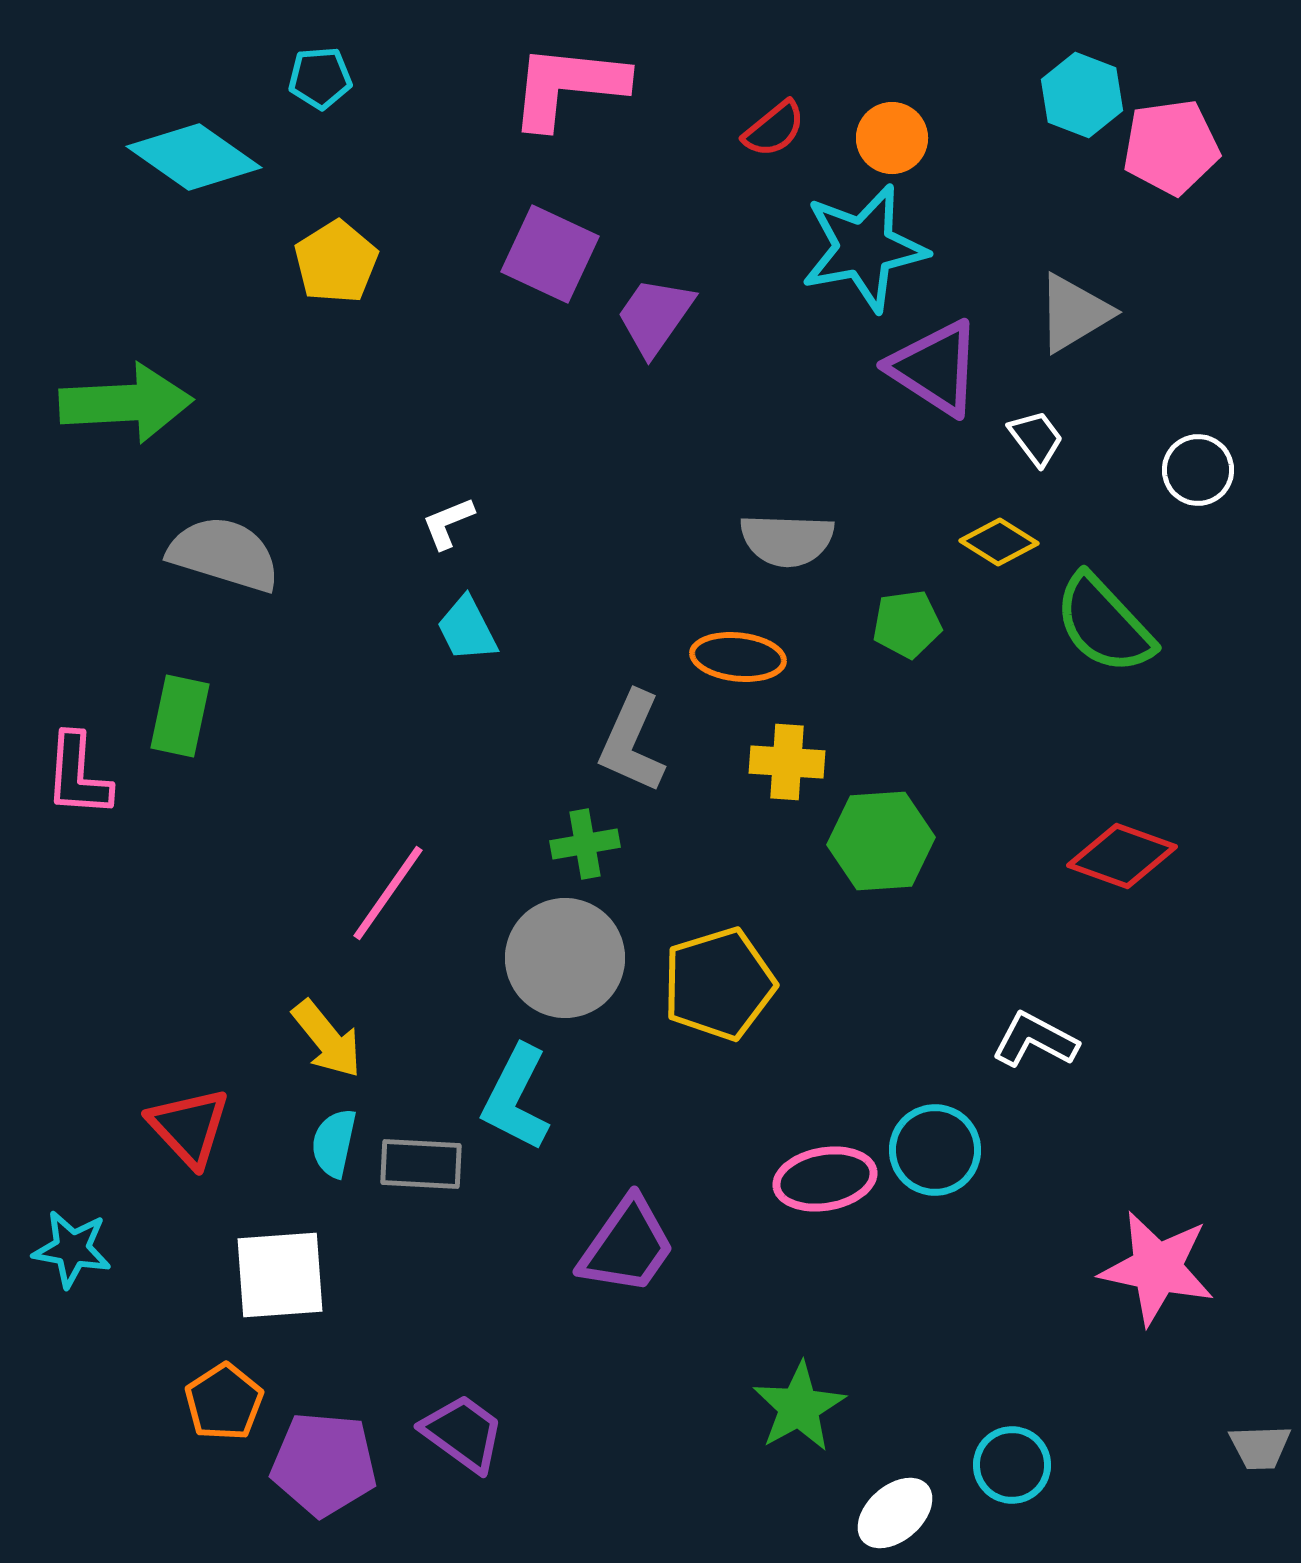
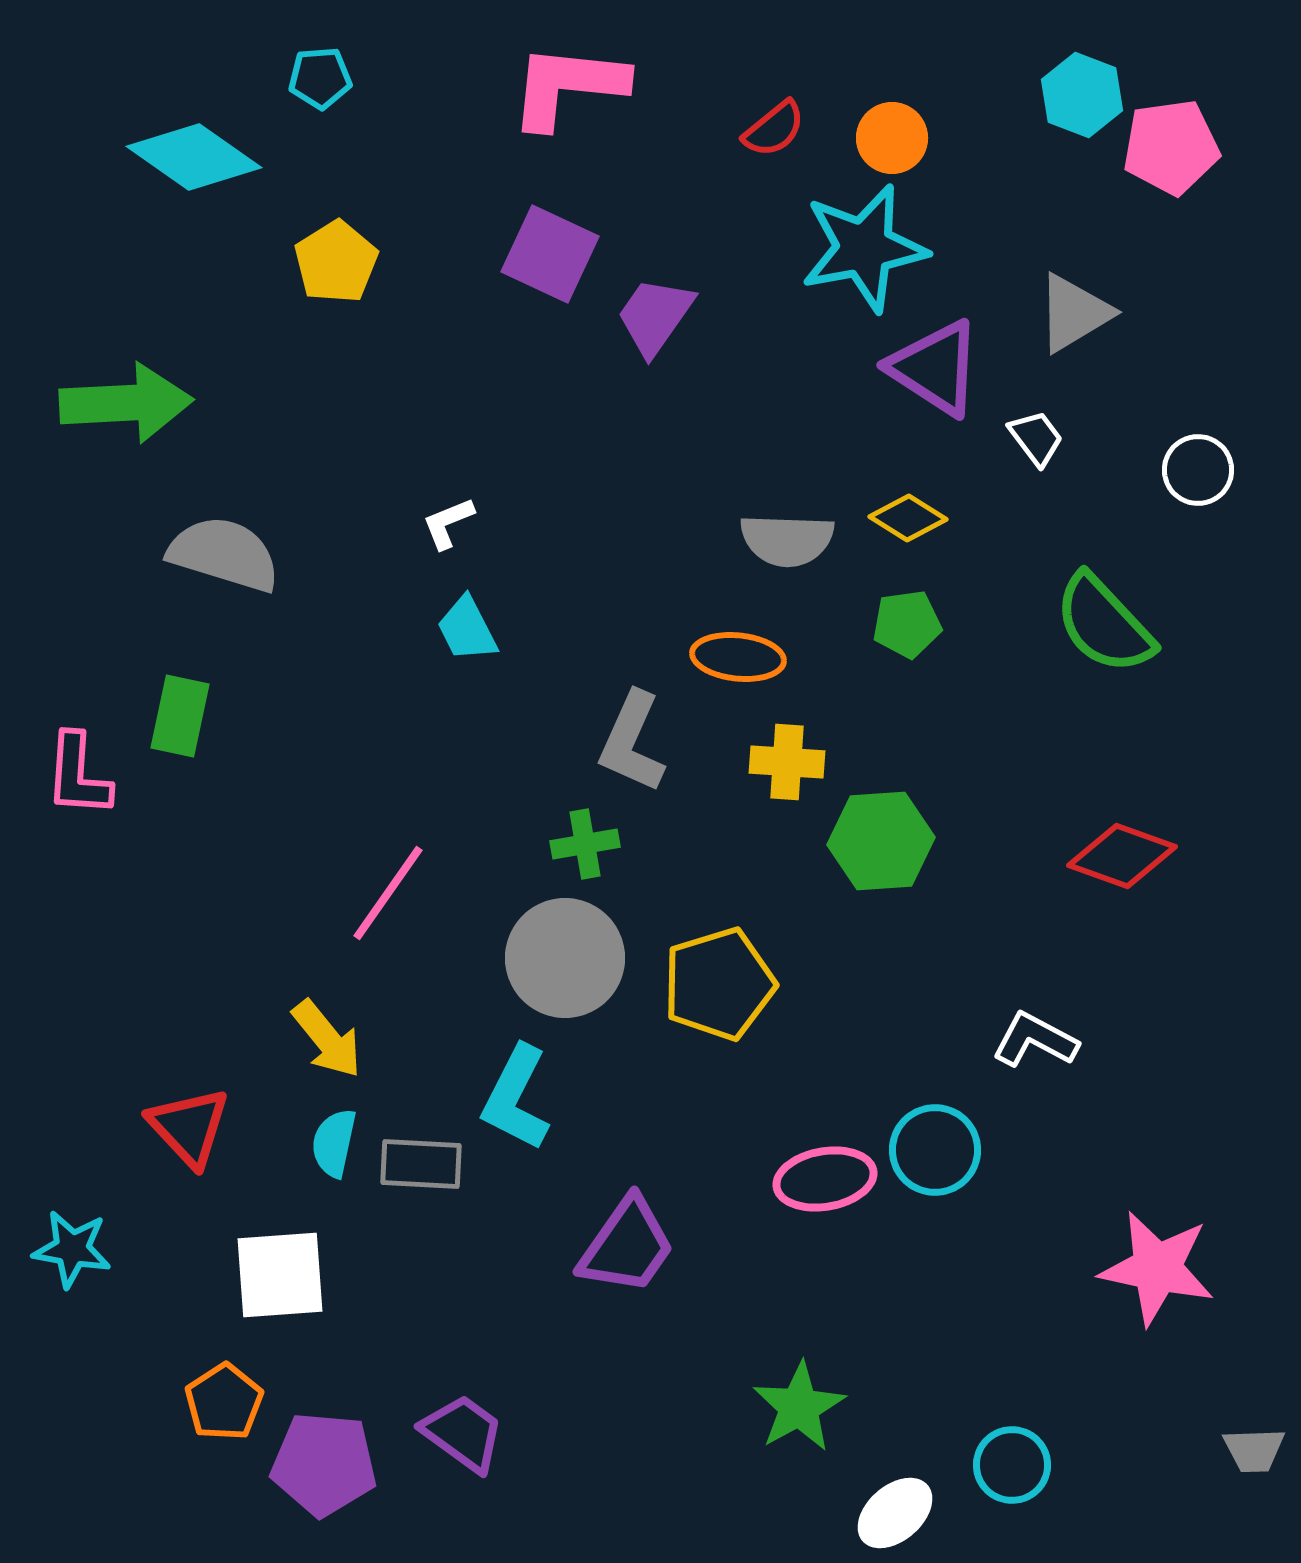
yellow diamond at (999, 542): moved 91 px left, 24 px up
gray trapezoid at (1260, 1447): moved 6 px left, 3 px down
